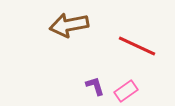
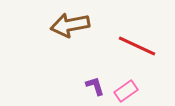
brown arrow: moved 1 px right
